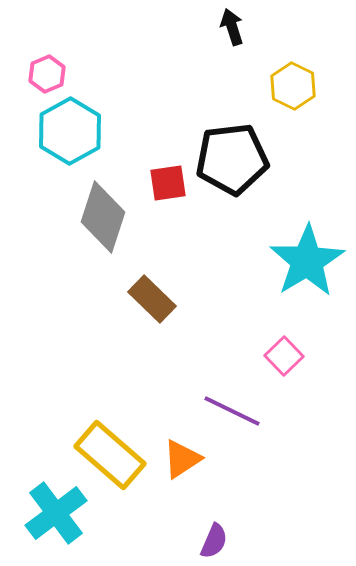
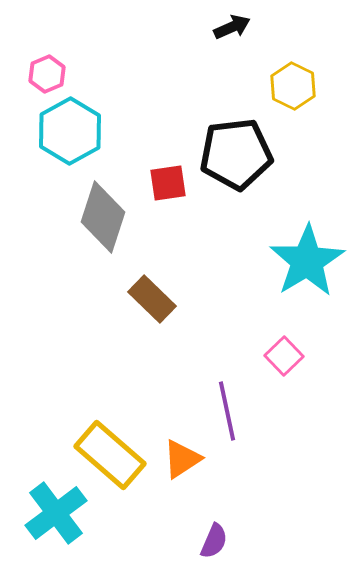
black arrow: rotated 84 degrees clockwise
black pentagon: moved 4 px right, 5 px up
purple line: moved 5 px left; rotated 52 degrees clockwise
